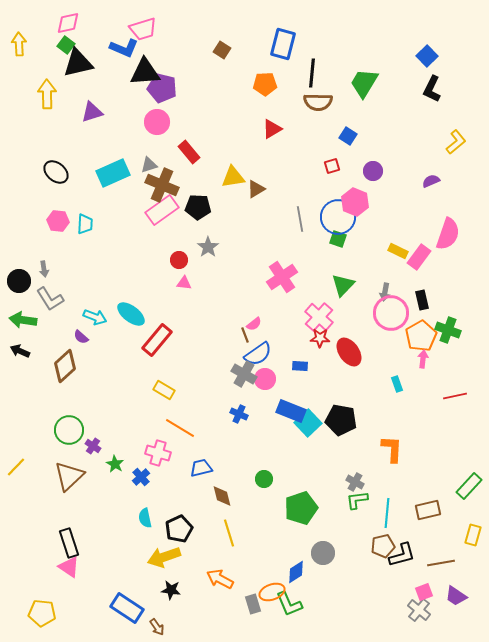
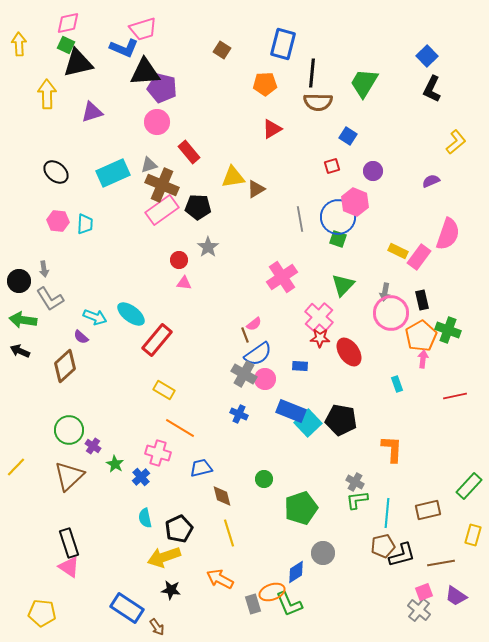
green square at (66, 45): rotated 12 degrees counterclockwise
